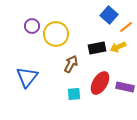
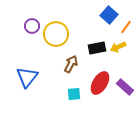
orange line: rotated 16 degrees counterclockwise
purple rectangle: rotated 30 degrees clockwise
